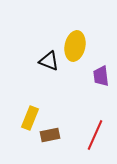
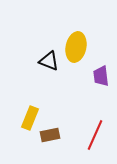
yellow ellipse: moved 1 px right, 1 px down
